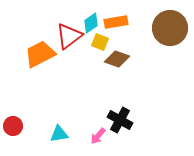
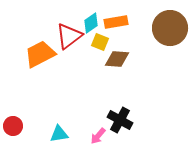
brown diamond: rotated 15 degrees counterclockwise
